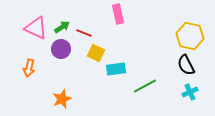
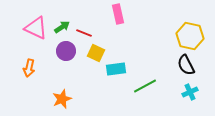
purple circle: moved 5 px right, 2 px down
